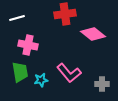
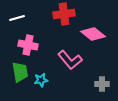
red cross: moved 1 px left
pink L-shape: moved 1 px right, 13 px up
